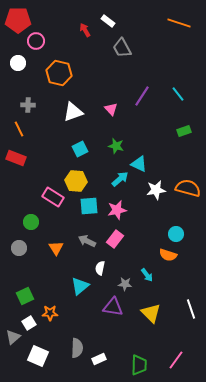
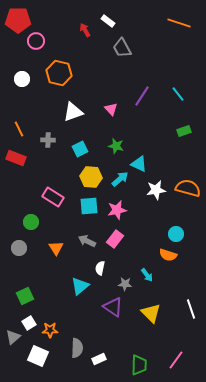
white circle at (18, 63): moved 4 px right, 16 px down
gray cross at (28, 105): moved 20 px right, 35 px down
yellow hexagon at (76, 181): moved 15 px right, 4 px up
purple triangle at (113, 307): rotated 25 degrees clockwise
orange star at (50, 313): moved 17 px down
